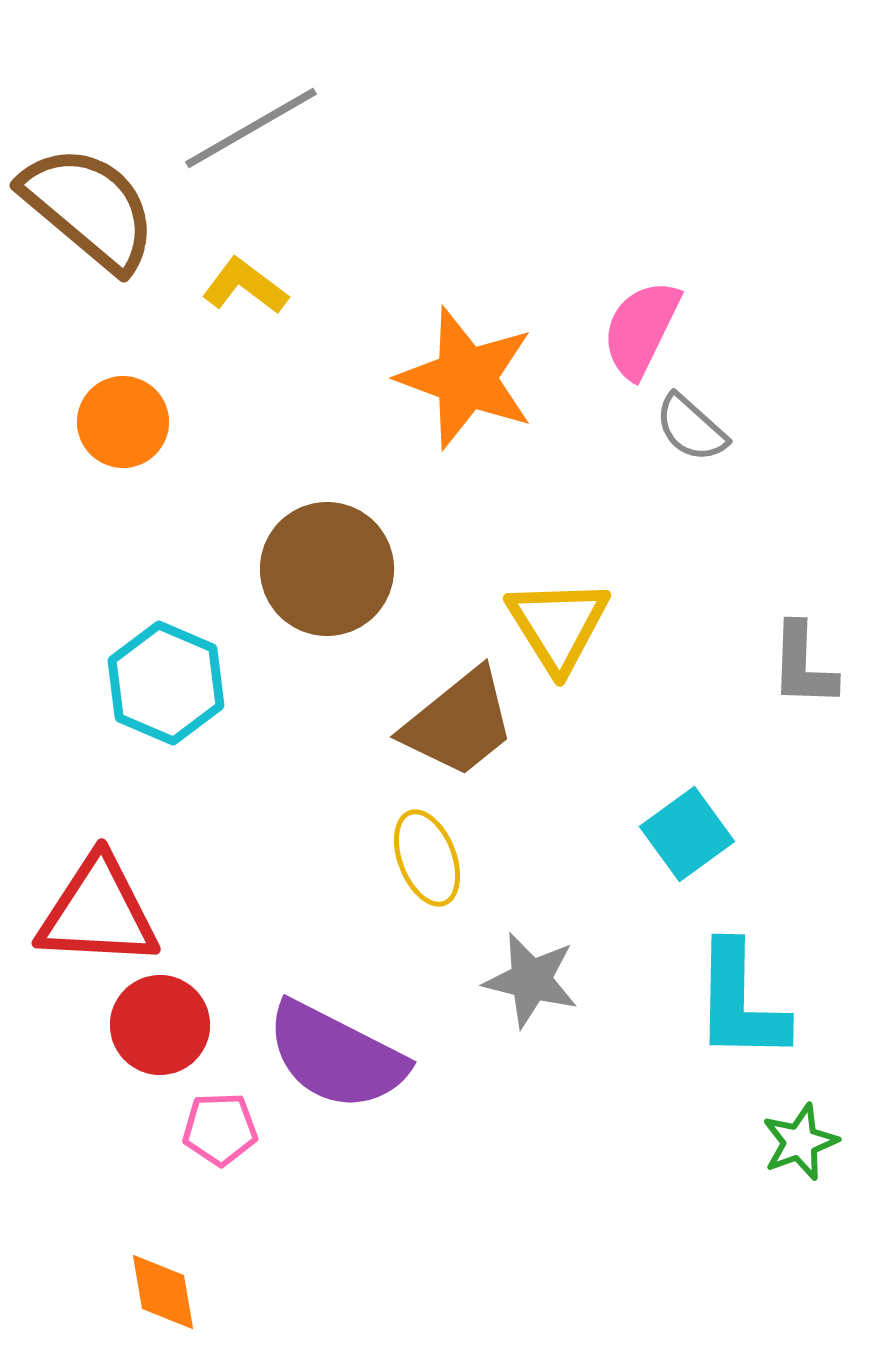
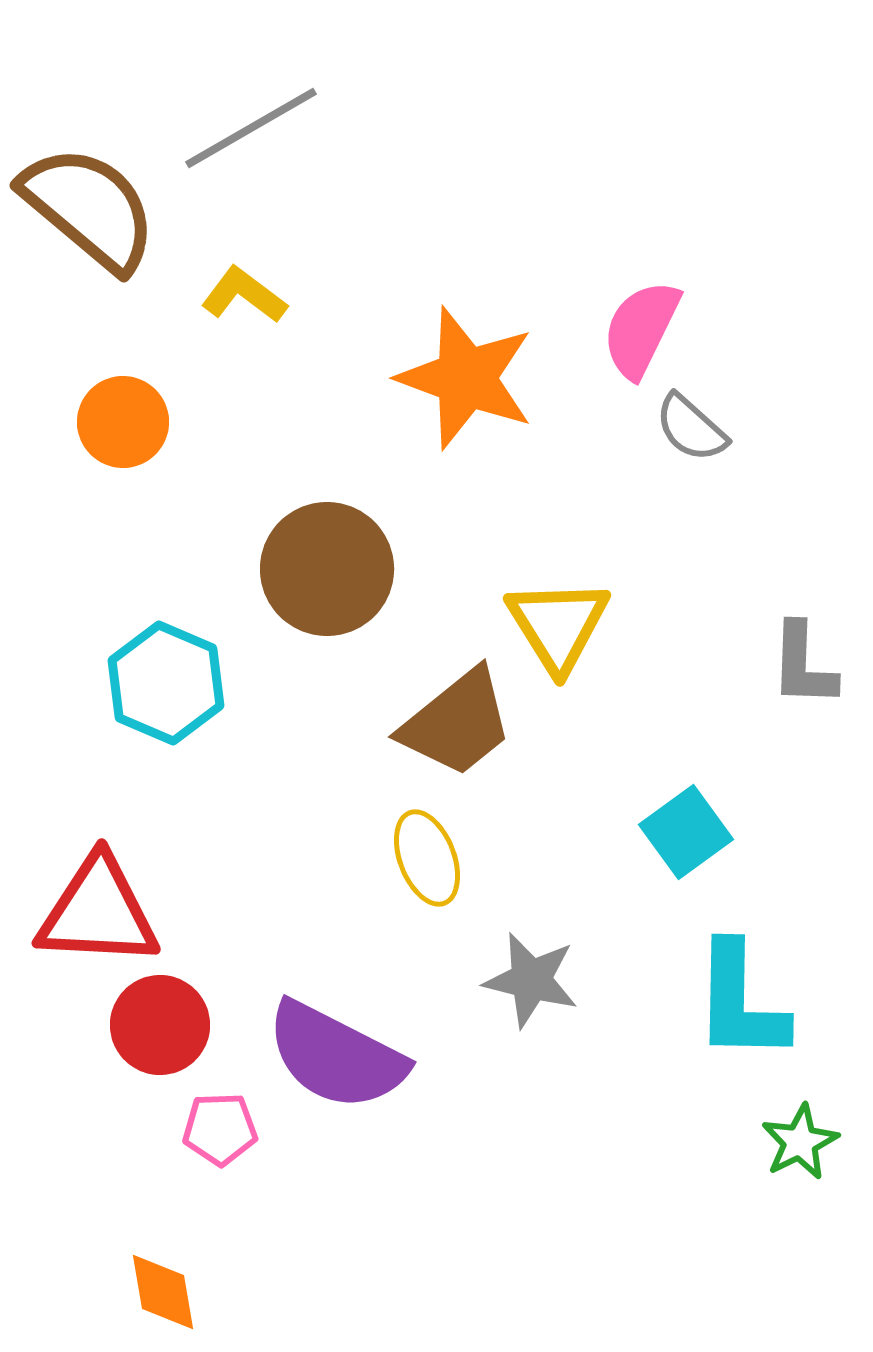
yellow L-shape: moved 1 px left, 9 px down
brown trapezoid: moved 2 px left
cyan square: moved 1 px left, 2 px up
green star: rotated 6 degrees counterclockwise
